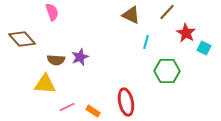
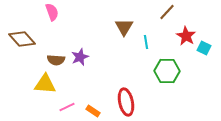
brown triangle: moved 7 px left, 12 px down; rotated 36 degrees clockwise
red star: moved 3 px down
cyan line: rotated 24 degrees counterclockwise
